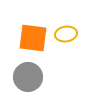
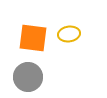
yellow ellipse: moved 3 px right
